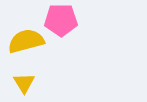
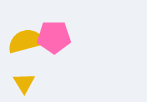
pink pentagon: moved 7 px left, 17 px down
